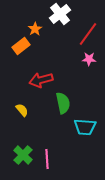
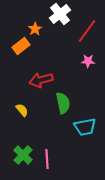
red line: moved 1 px left, 3 px up
pink star: moved 1 px left, 2 px down
cyan trapezoid: rotated 15 degrees counterclockwise
